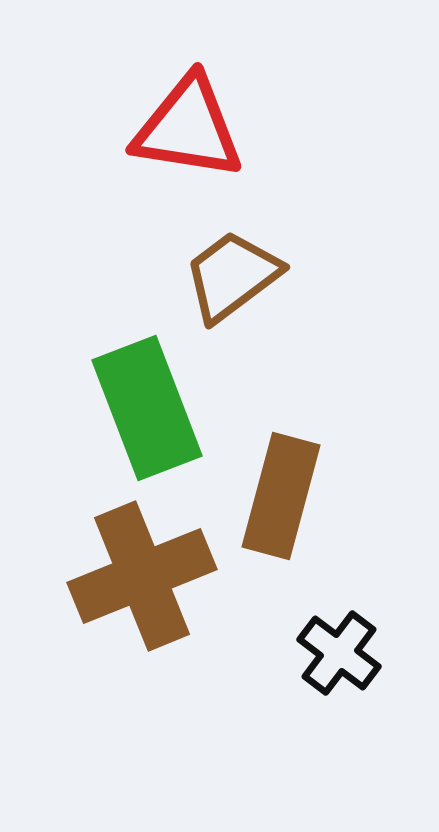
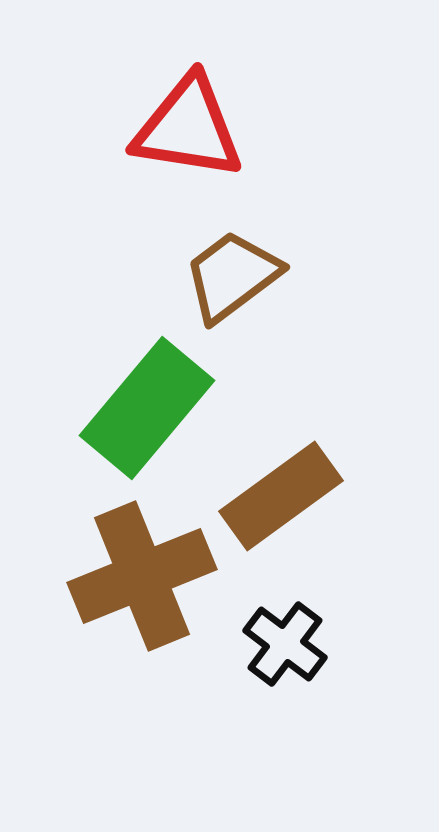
green rectangle: rotated 61 degrees clockwise
brown rectangle: rotated 39 degrees clockwise
black cross: moved 54 px left, 9 px up
